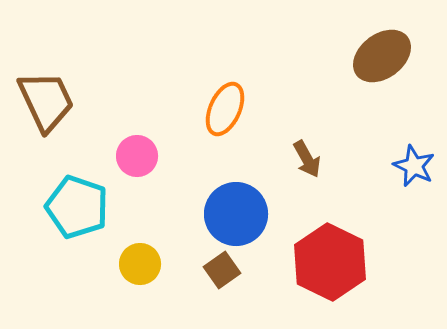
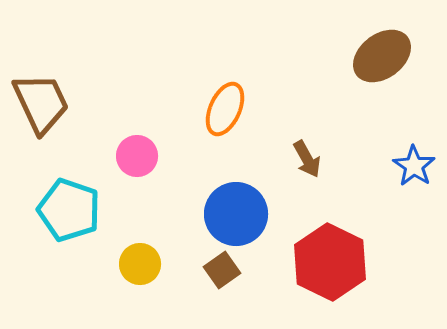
brown trapezoid: moved 5 px left, 2 px down
blue star: rotated 9 degrees clockwise
cyan pentagon: moved 8 px left, 3 px down
